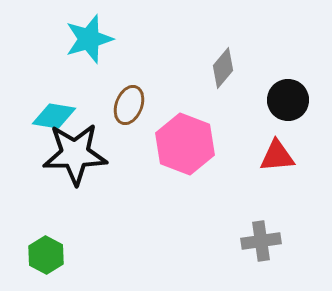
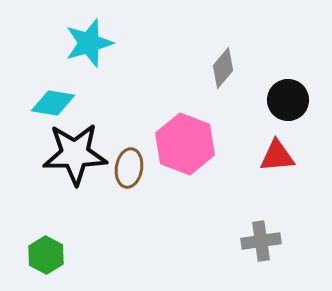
cyan star: moved 4 px down
brown ellipse: moved 63 px down; rotated 12 degrees counterclockwise
cyan diamond: moved 1 px left, 13 px up
